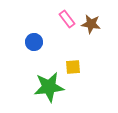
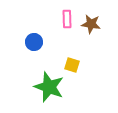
pink rectangle: rotated 36 degrees clockwise
yellow square: moved 1 px left, 2 px up; rotated 21 degrees clockwise
green star: rotated 28 degrees clockwise
